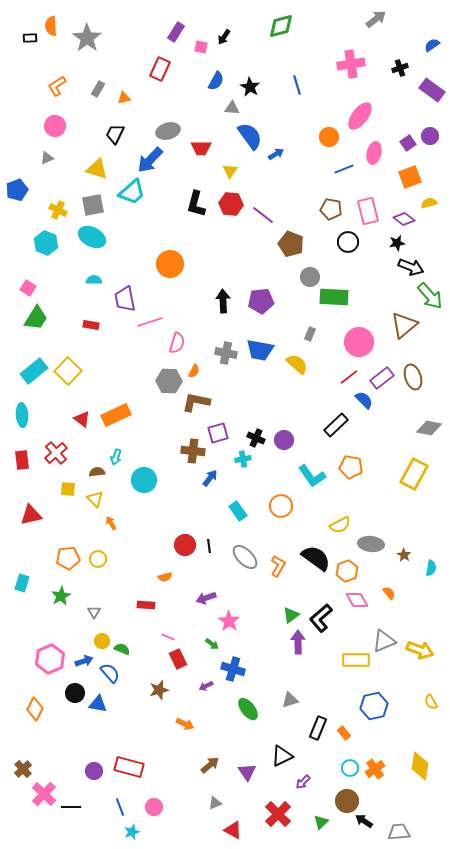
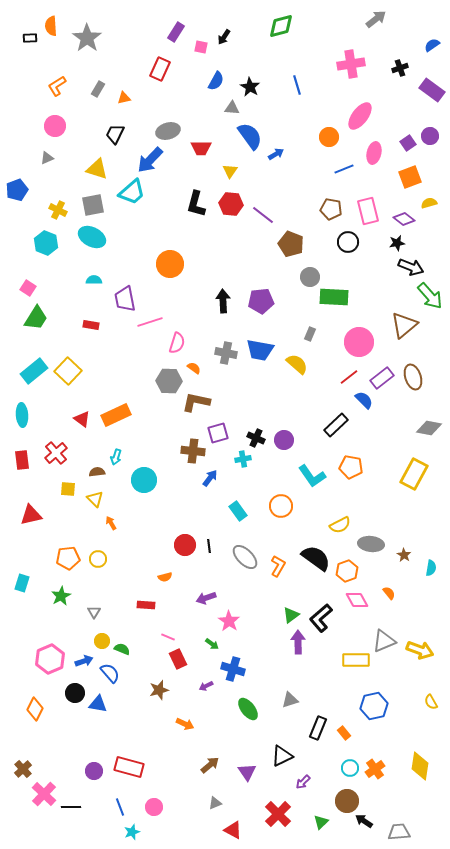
orange semicircle at (194, 371): moved 3 px up; rotated 80 degrees counterclockwise
